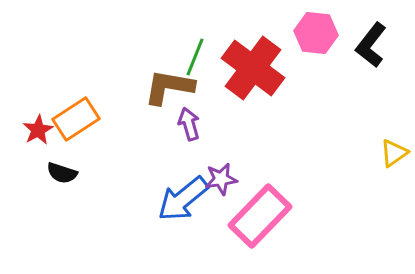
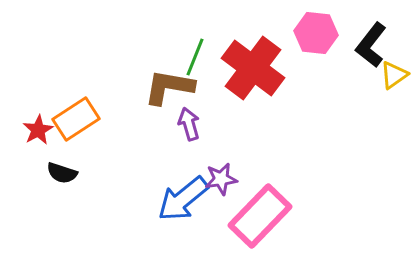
yellow triangle: moved 78 px up
